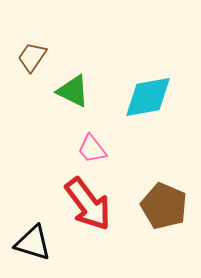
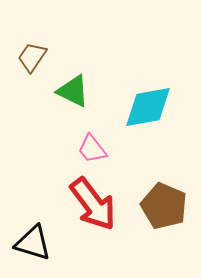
cyan diamond: moved 10 px down
red arrow: moved 5 px right
